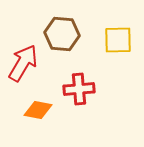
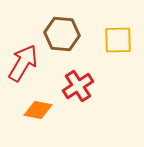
red cross: moved 1 px left, 3 px up; rotated 28 degrees counterclockwise
